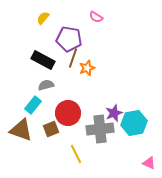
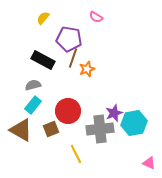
orange star: moved 1 px down
gray semicircle: moved 13 px left
red circle: moved 2 px up
brown triangle: rotated 10 degrees clockwise
